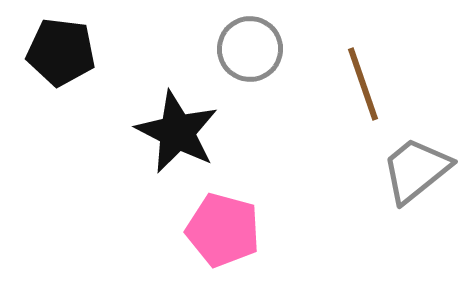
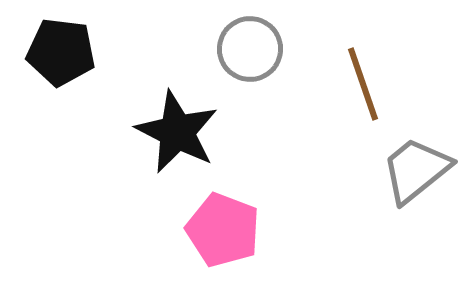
pink pentagon: rotated 6 degrees clockwise
